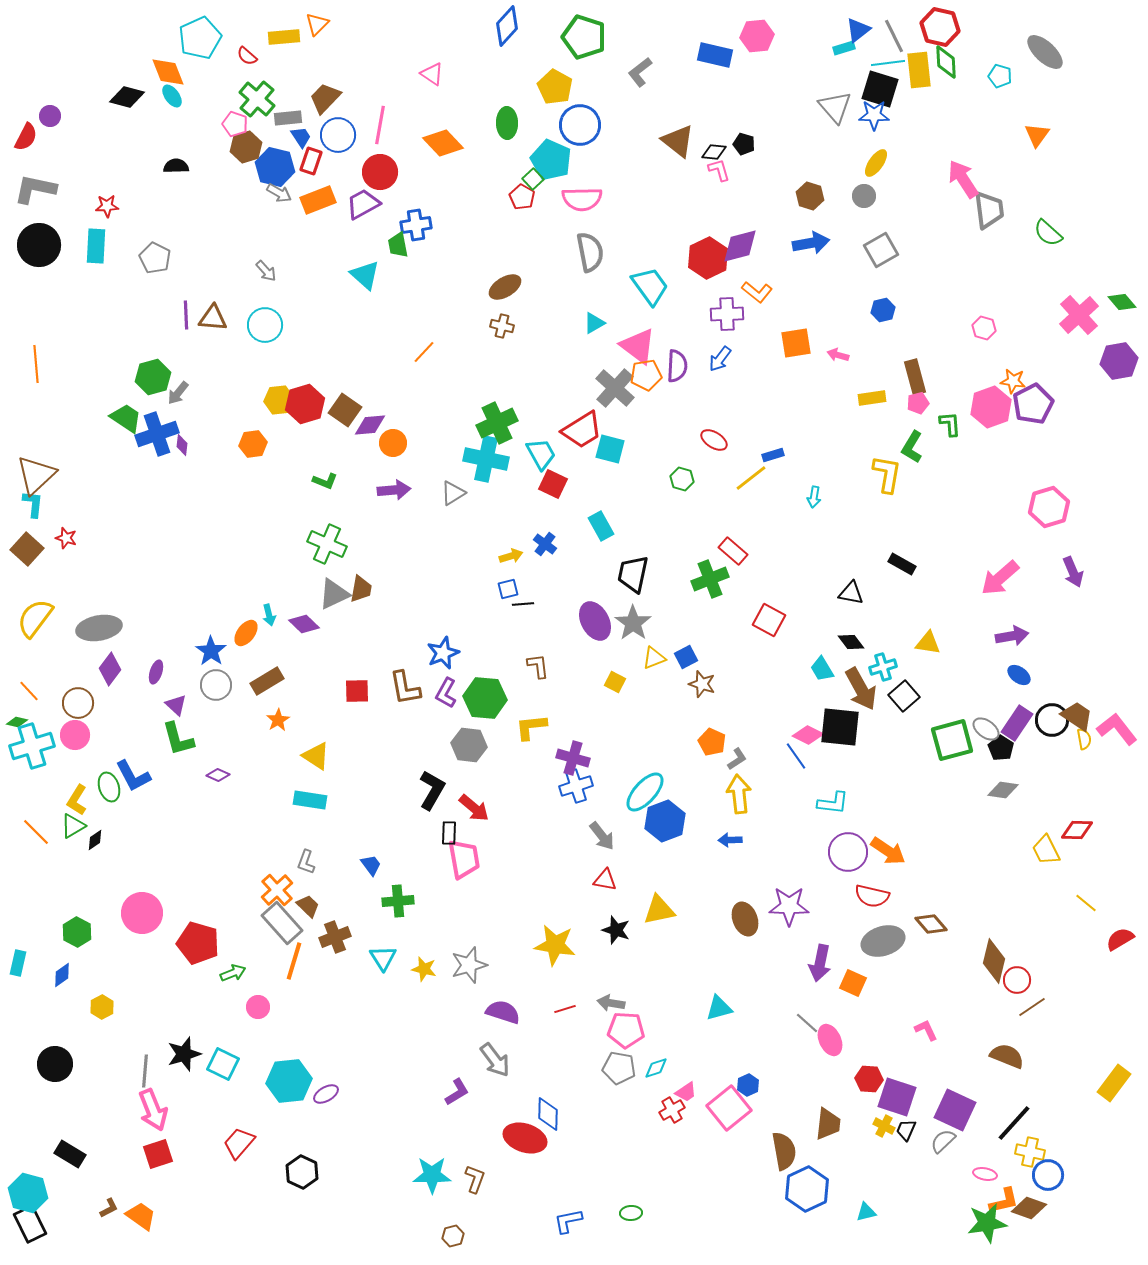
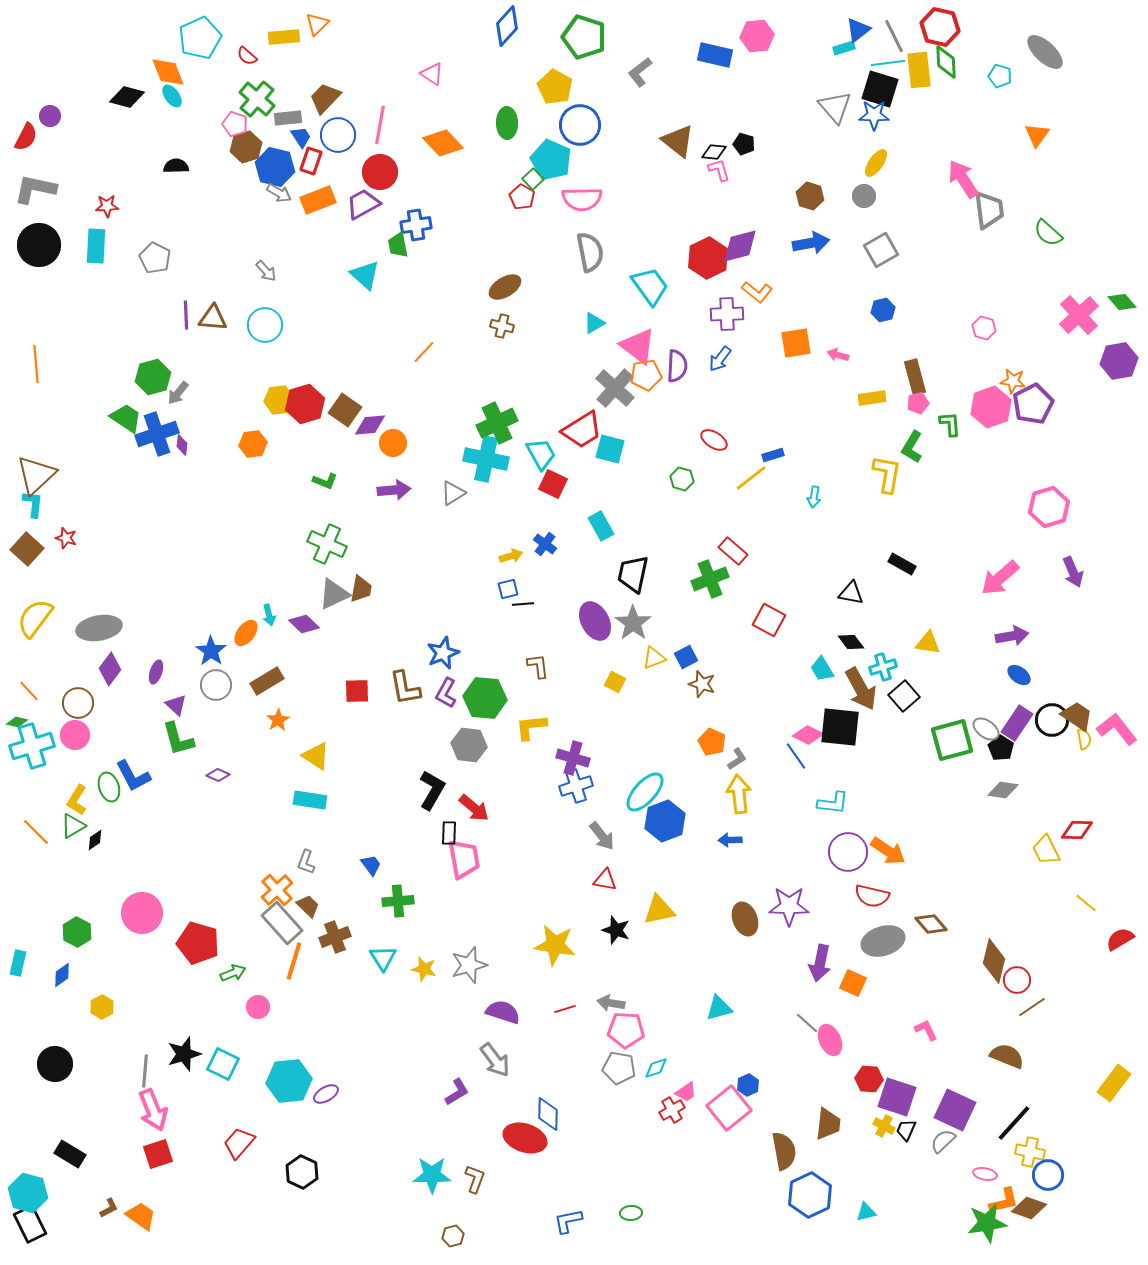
blue hexagon at (807, 1189): moved 3 px right, 6 px down
